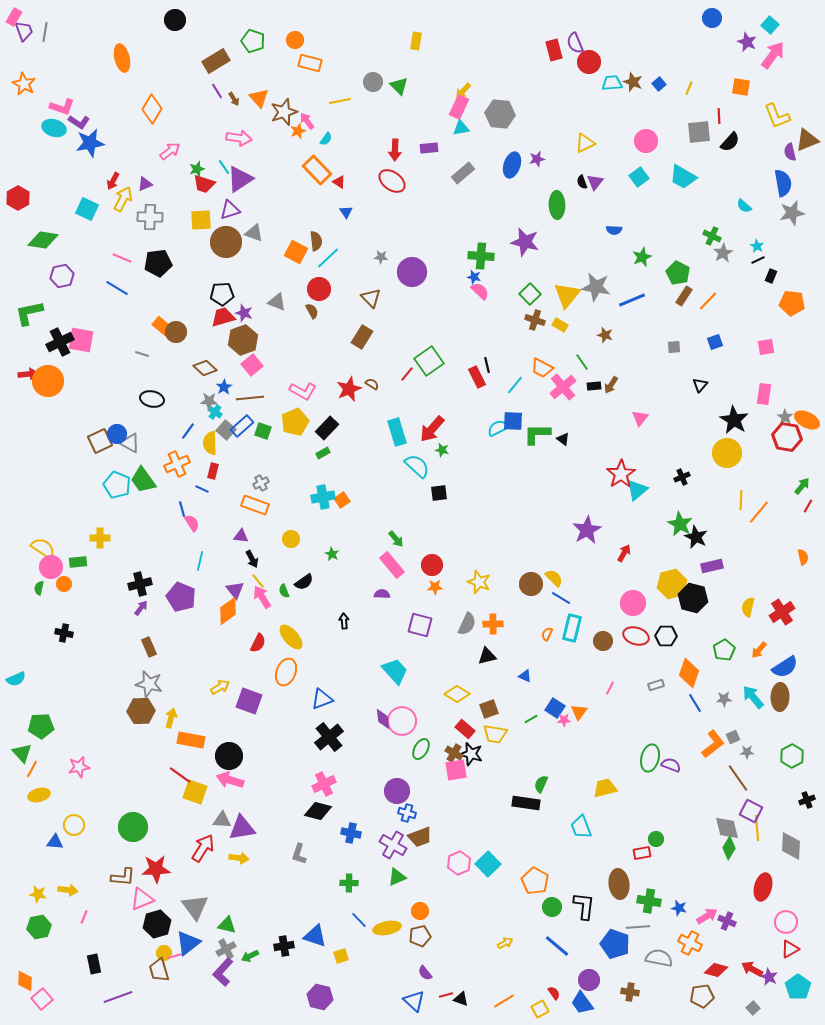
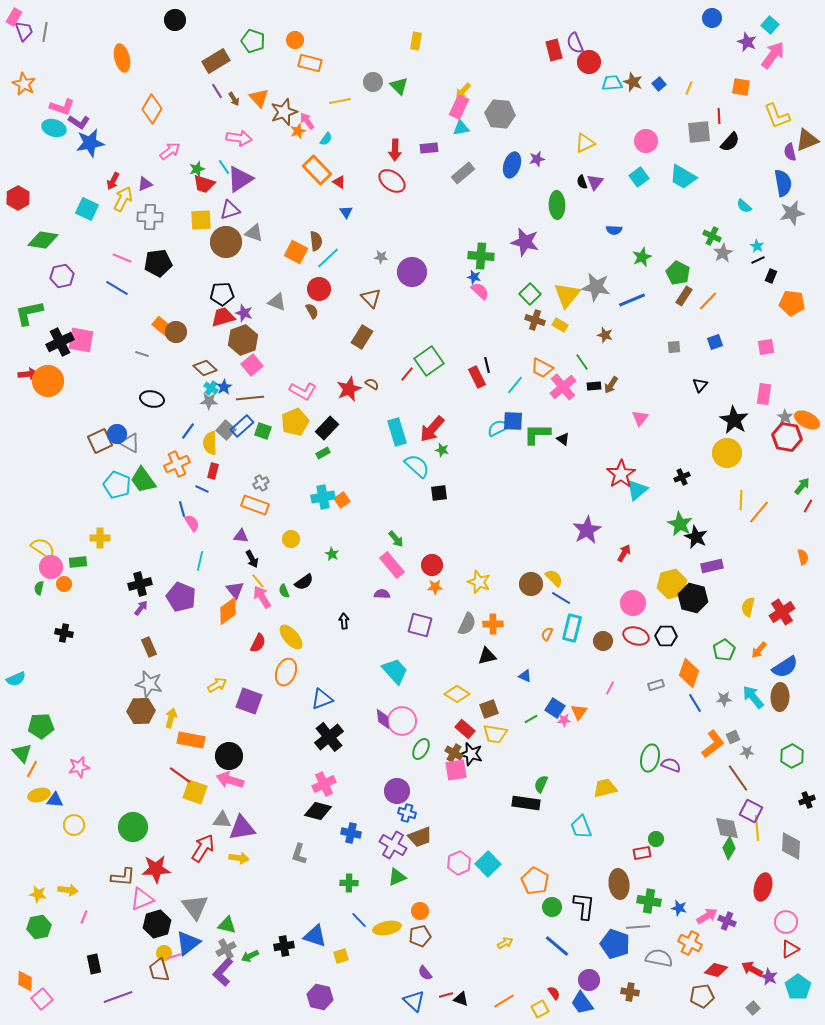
cyan cross at (215, 412): moved 4 px left, 24 px up
yellow arrow at (220, 687): moved 3 px left, 2 px up
blue triangle at (55, 842): moved 42 px up
